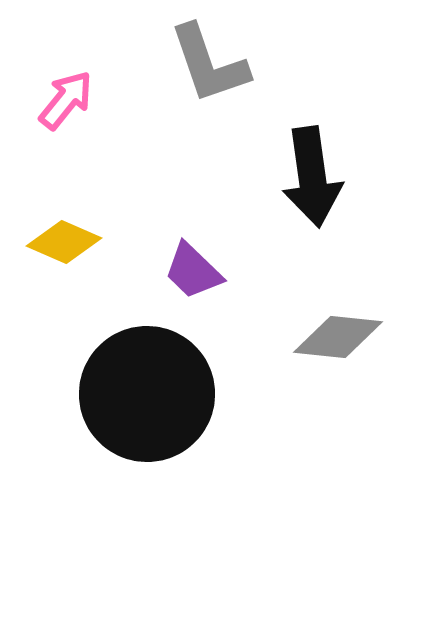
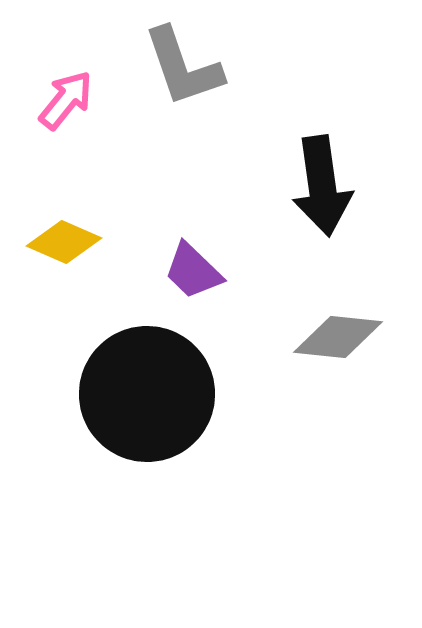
gray L-shape: moved 26 px left, 3 px down
black arrow: moved 10 px right, 9 px down
